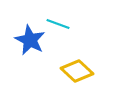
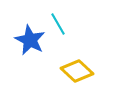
cyan line: rotated 40 degrees clockwise
